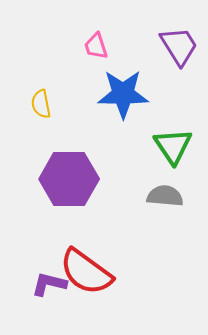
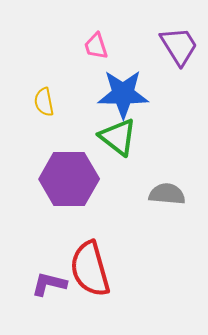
yellow semicircle: moved 3 px right, 2 px up
green triangle: moved 55 px left, 9 px up; rotated 18 degrees counterclockwise
gray semicircle: moved 2 px right, 2 px up
red semicircle: moved 4 px right, 3 px up; rotated 38 degrees clockwise
